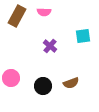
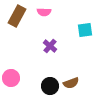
cyan square: moved 2 px right, 6 px up
black circle: moved 7 px right
